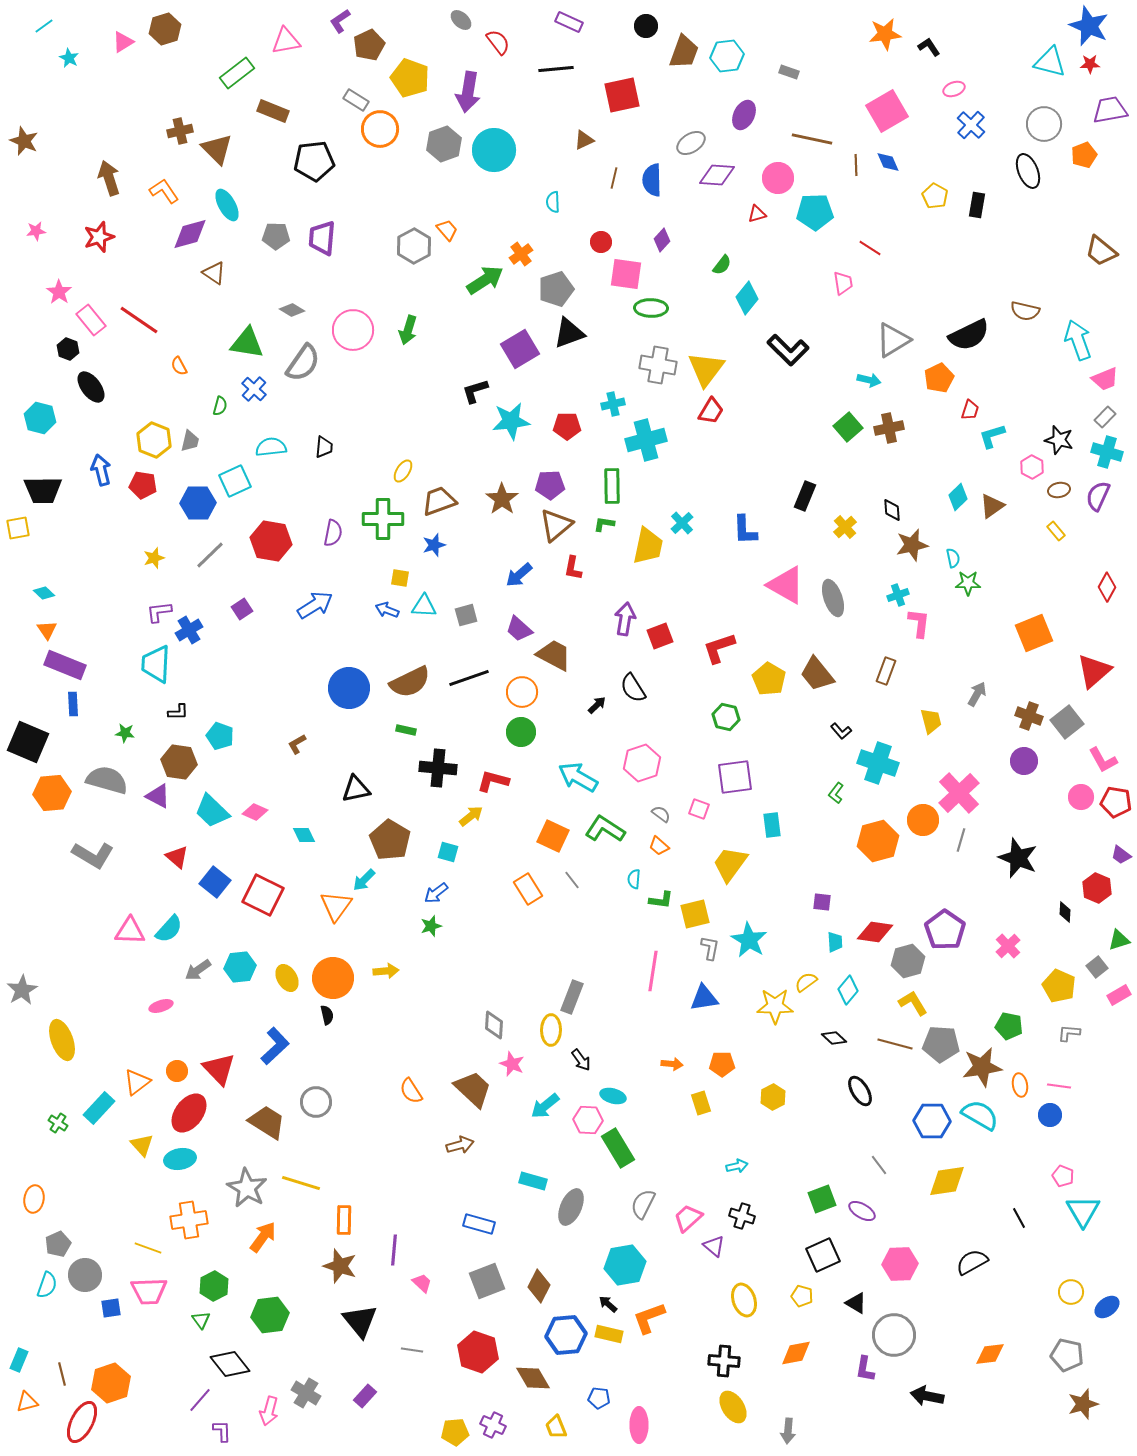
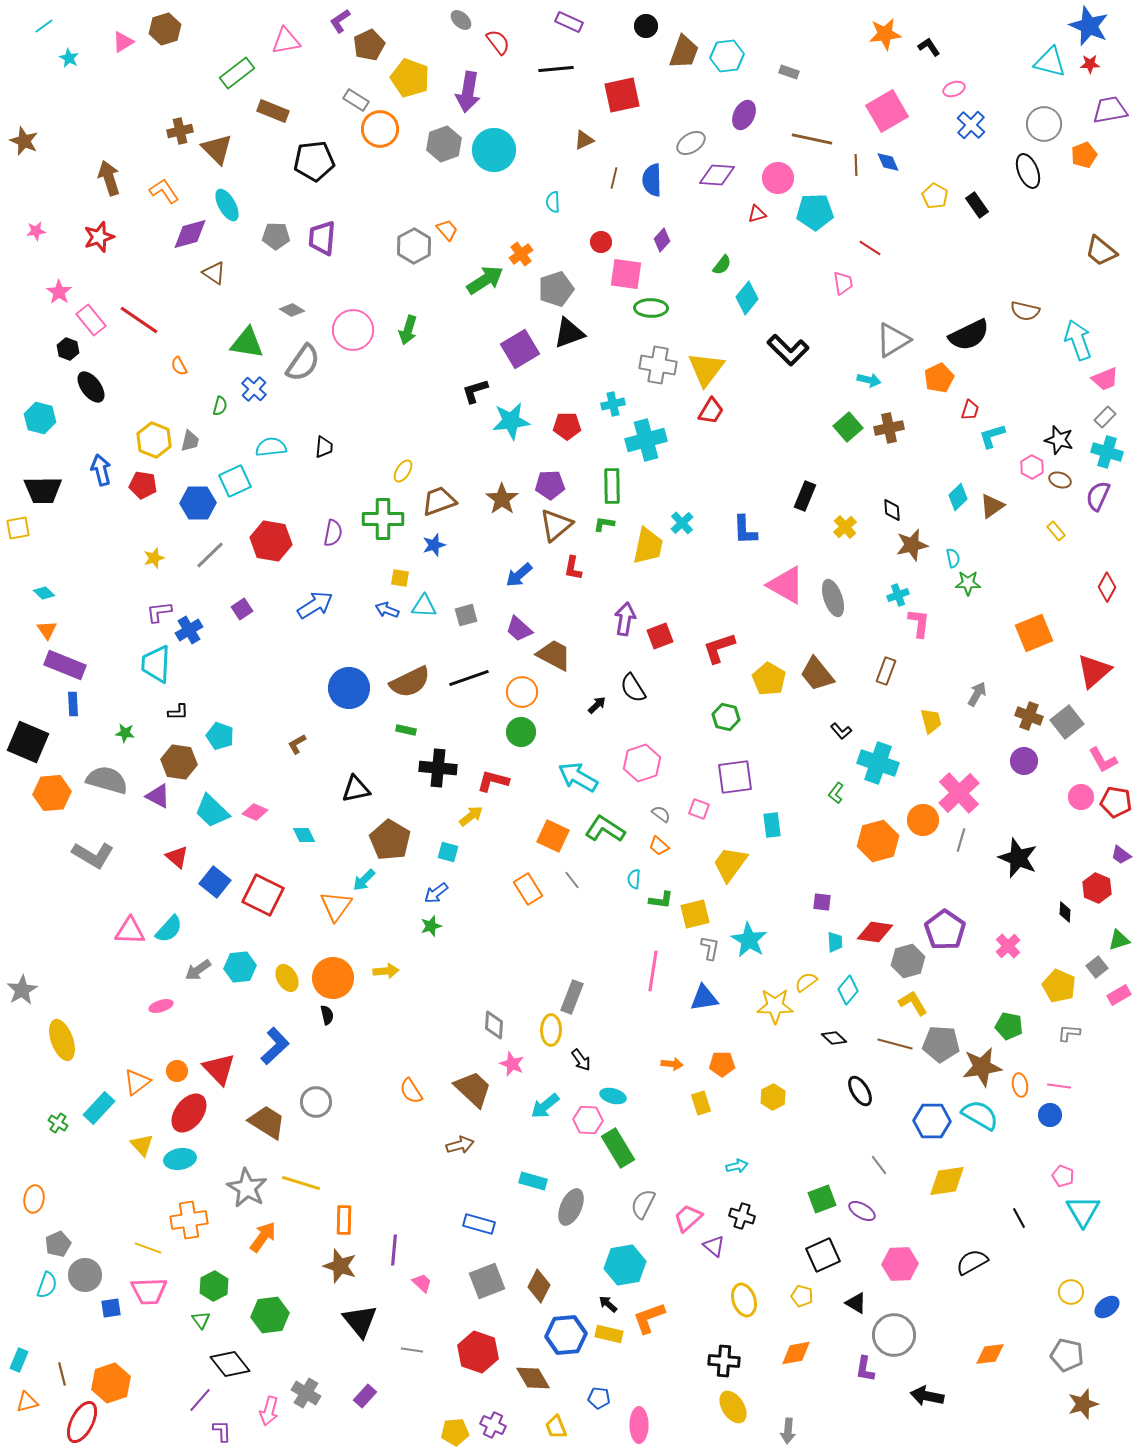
black rectangle at (977, 205): rotated 45 degrees counterclockwise
brown ellipse at (1059, 490): moved 1 px right, 10 px up; rotated 30 degrees clockwise
